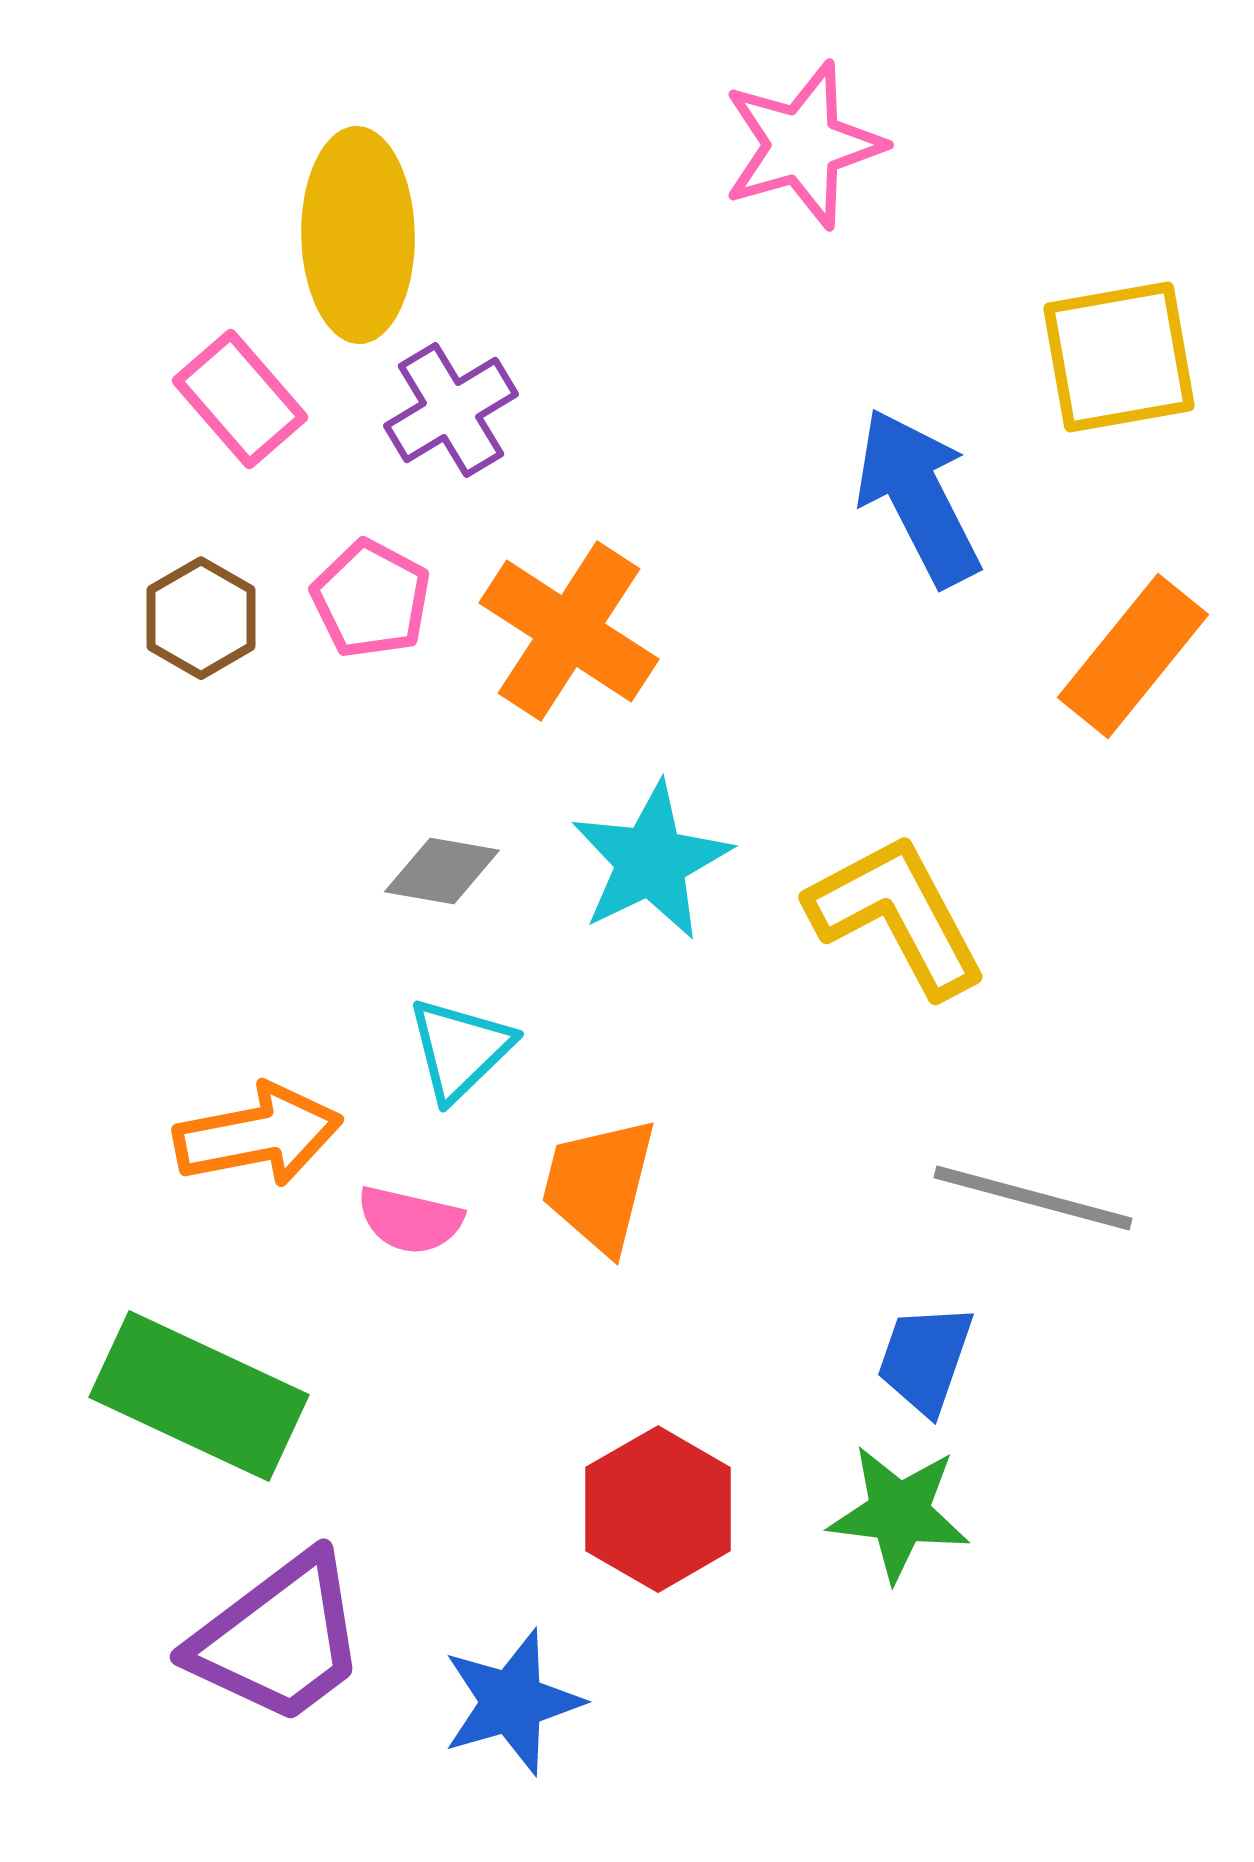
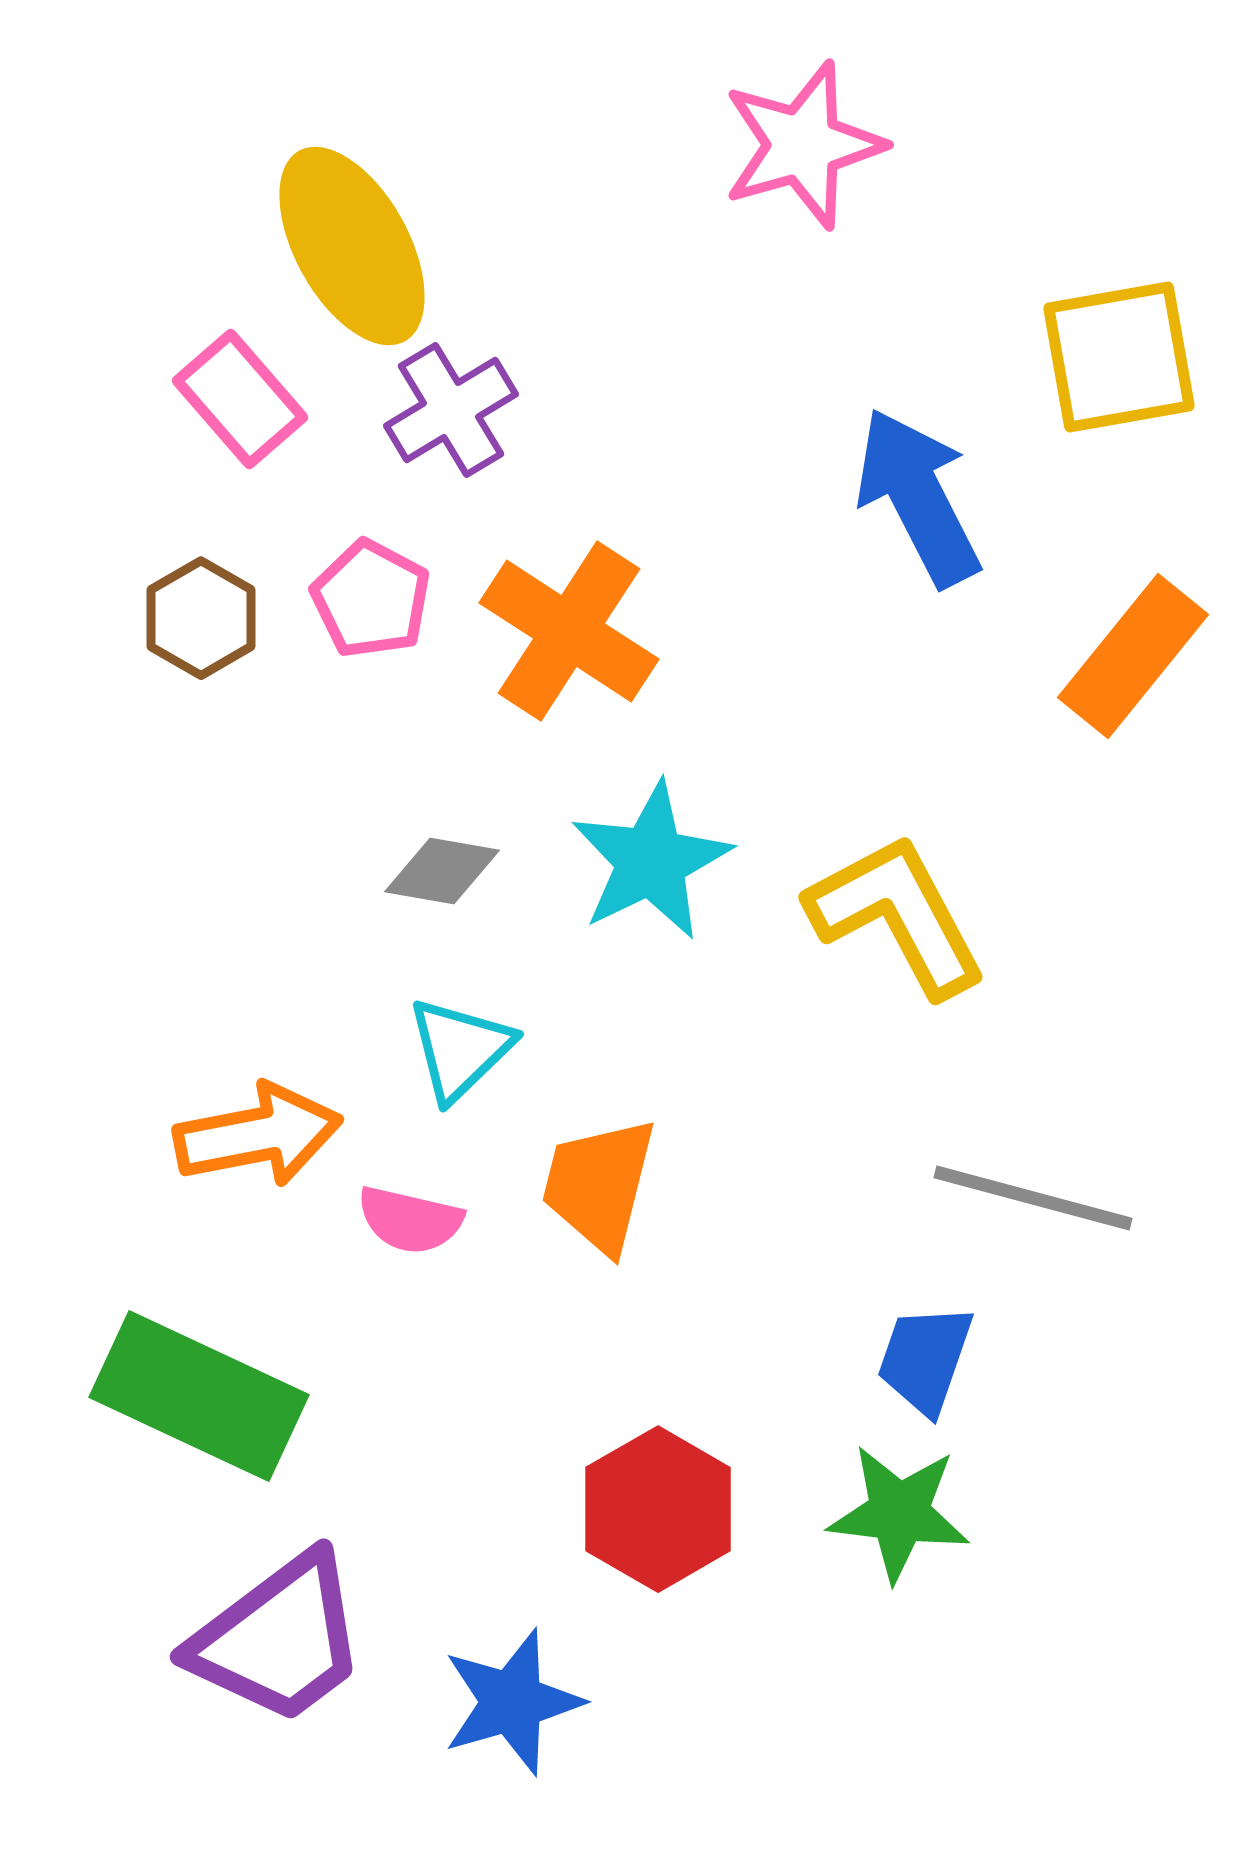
yellow ellipse: moved 6 px left, 11 px down; rotated 28 degrees counterclockwise
